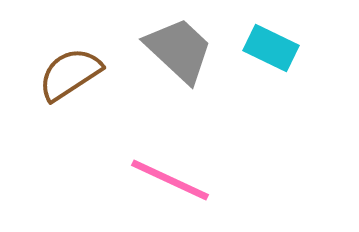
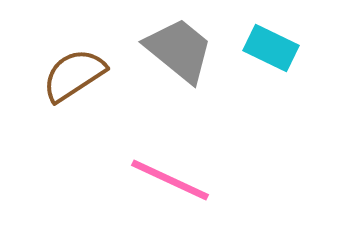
gray trapezoid: rotated 4 degrees counterclockwise
brown semicircle: moved 4 px right, 1 px down
